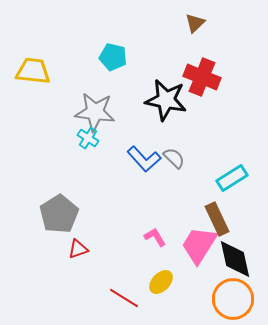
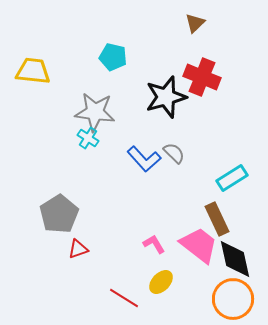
black star: moved 3 px up; rotated 27 degrees counterclockwise
gray semicircle: moved 5 px up
pink L-shape: moved 1 px left, 7 px down
pink trapezoid: rotated 96 degrees clockwise
